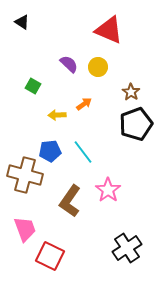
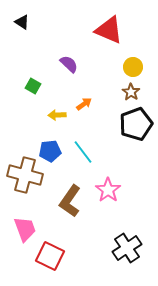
yellow circle: moved 35 px right
